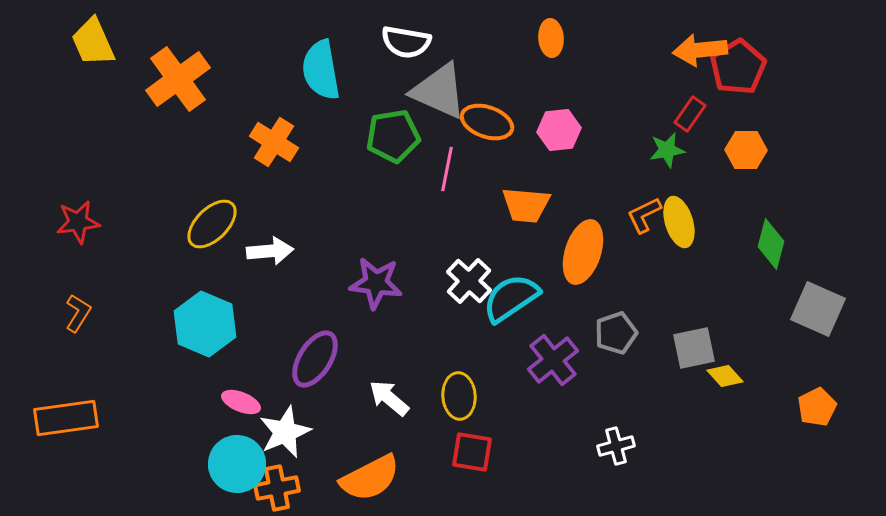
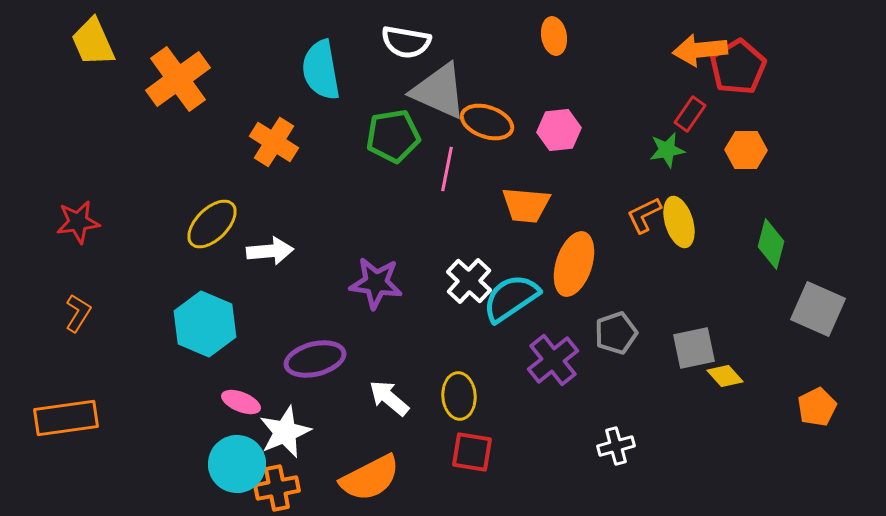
orange ellipse at (551, 38): moved 3 px right, 2 px up; rotated 6 degrees counterclockwise
orange ellipse at (583, 252): moved 9 px left, 12 px down
purple ellipse at (315, 359): rotated 44 degrees clockwise
